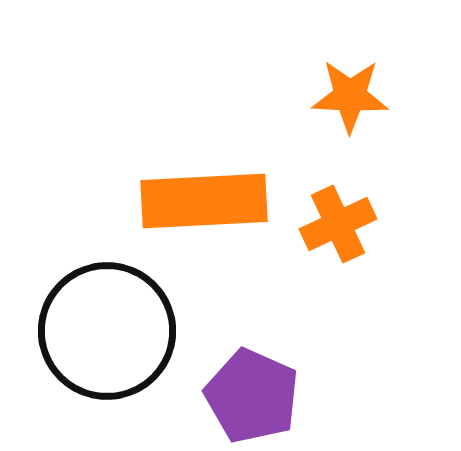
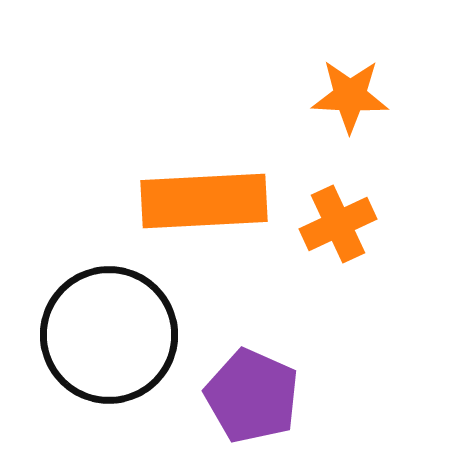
black circle: moved 2 px right, 4 px down
